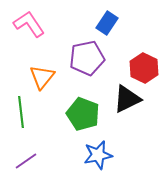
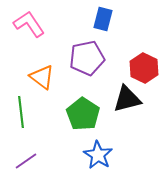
blue rectangle: moved 4 px left, 4 px up; rotated 20 degrees counterclockwise
orange triangle: rotated 32 degrees counterclockwise
black triangle: rotated 12 degrees clockwise
green pentagon: rotated 12 degrees clockwise
blue star: rotated 28 degrees counterclockwise
